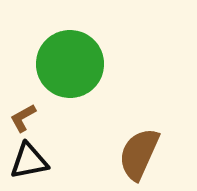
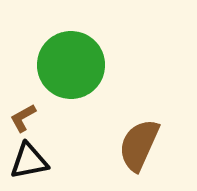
green circle: moved 1 px right, 1 px down
brown semicircle: moved 9 px up
